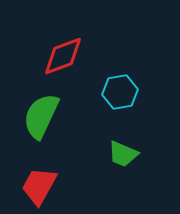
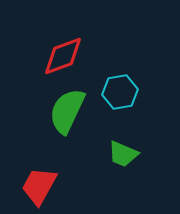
green semicircle: moved 26 px right, 5 px up
